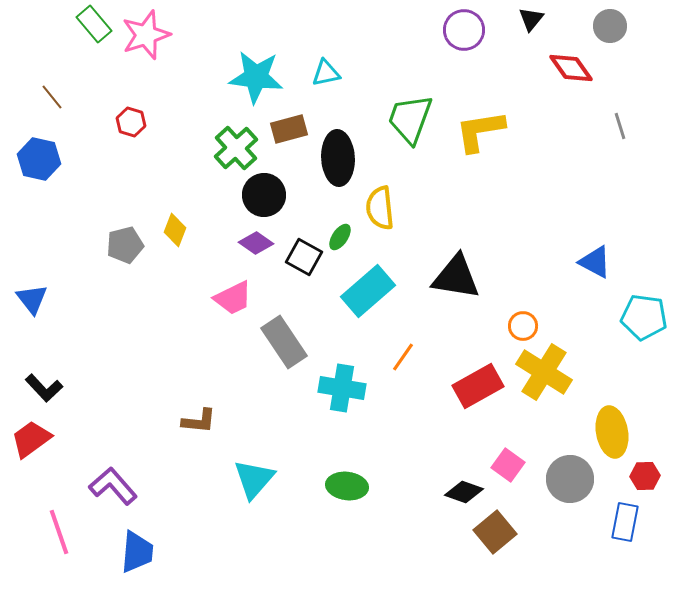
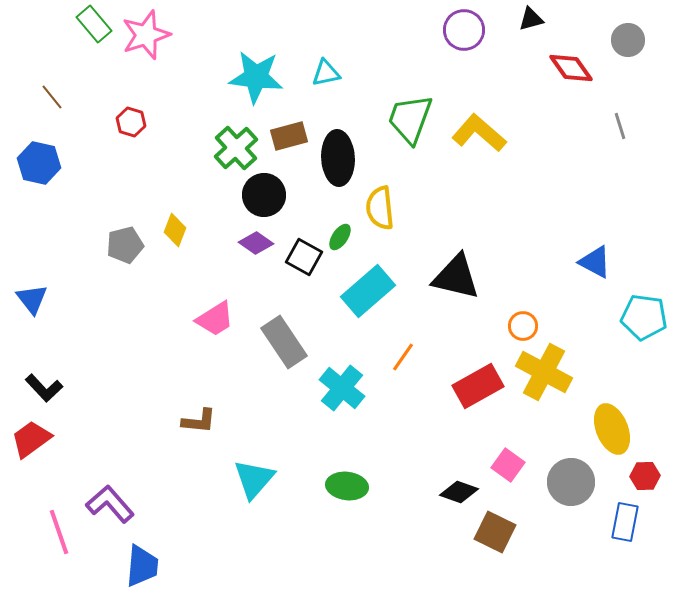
black triangle at (531, 19): rotated 36 degrees clockwise
gray circle at (610, 26): moved 18 px right, 14 px down
brown rectangle at (289, 129): moved 7 px down
yellow L-shape at (480, 131): moved 1 px left, 2 px down; rotated 50 degrees clockwise
blue hexagon at (39, 159): moved 4 px down
black triangle at (456, 277): rotated 4 degrees clockwise
pink trapezoid at (233, 298): moved 18 px left, 21 px down; rotated 6 degrees counterclockwise
yellow cross at (544, 372): rotated 4 degrees counterclockwise
cyan cross at (342, 388): rotated 30 degrees clockwise
yellow ellipse at (612, 432): moved 3 px up; rotated 12 degrees counterclockwise
gray circle at (570, 479): moved 1 px right, 3 px down
purple L-shape at (113, 486): moved 3 px left, 18 px down
black diamond at (464, 492): moved 5 px left
brown square at (495, 532): rotated 24 degrees counterclockwise
blue trapezoid at (137, 552): moved 5 px right, 14 px down
